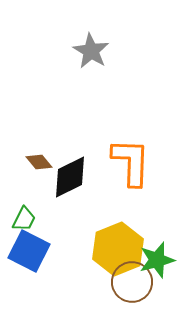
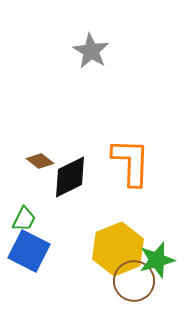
brown diamond: moved 1 px right, 1 px up; rotated 12 degrees counterclockwise
brown circle: moved 2 px right, 1 px up
